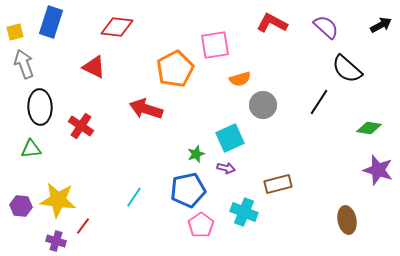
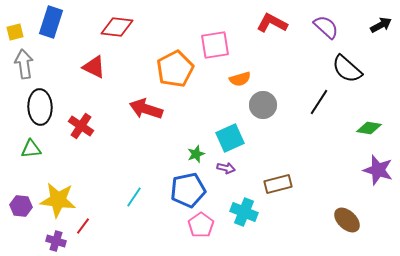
gray arrow: rotated 12 degrees clockwise
brown ellipse: rotated 36 degrees counterclockwise
